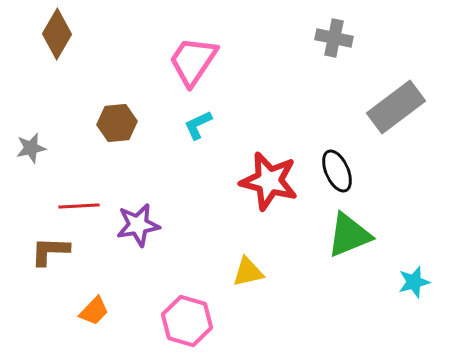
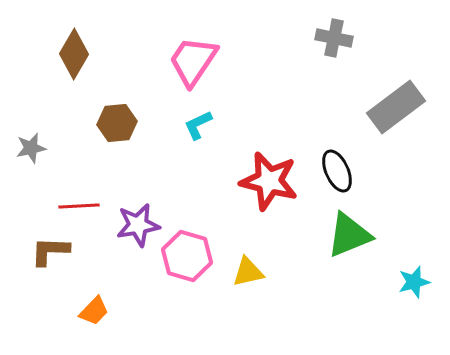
brown diamond: moved 17 px right, 20 px down
pink hexagon: moved 65 px up
